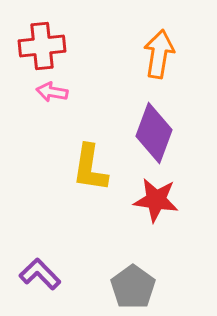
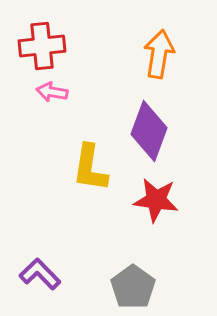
purple diamond: moved 5 px left, 2 px up
